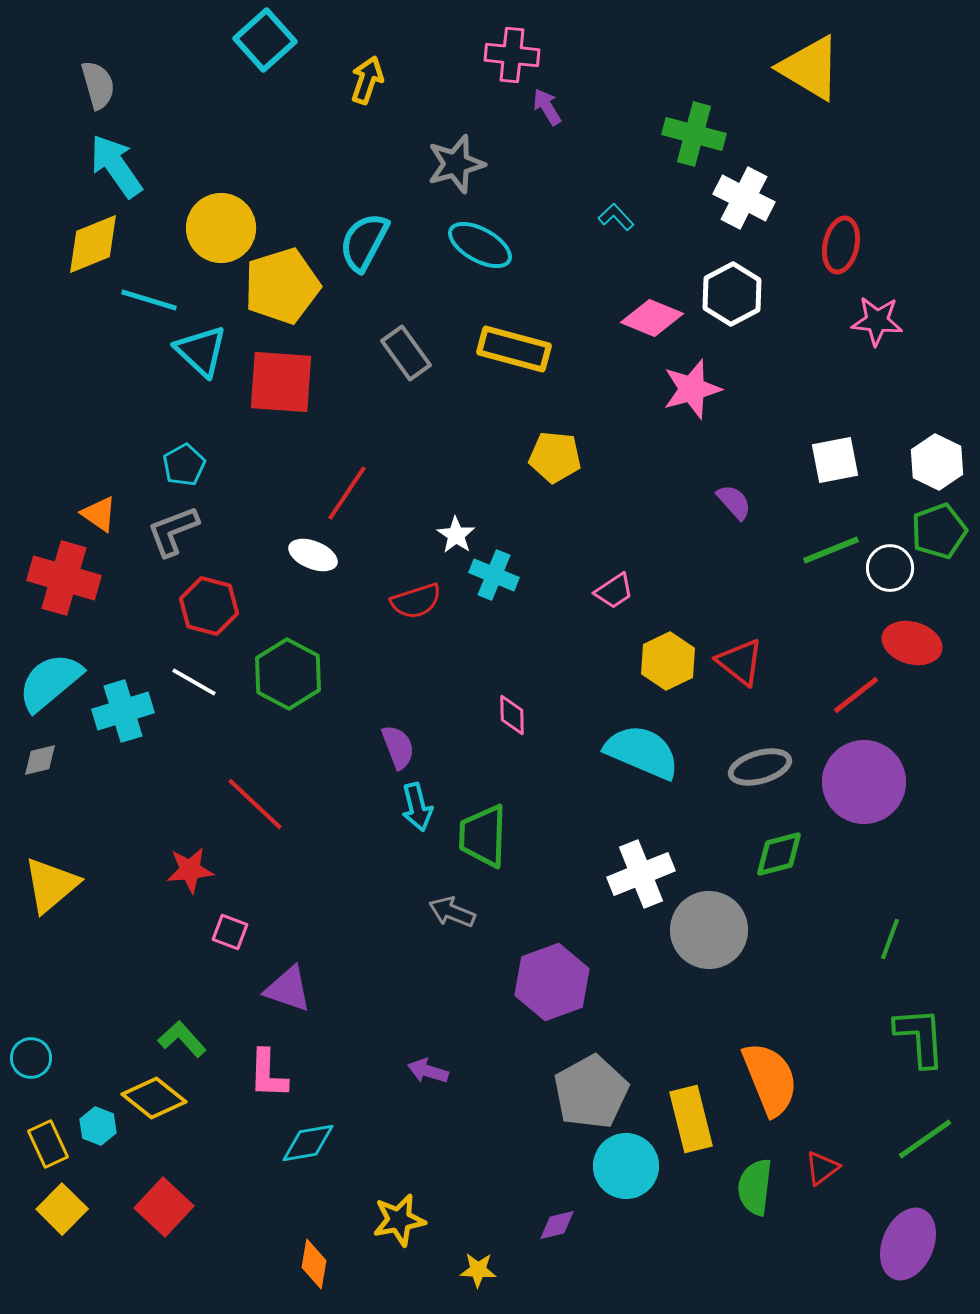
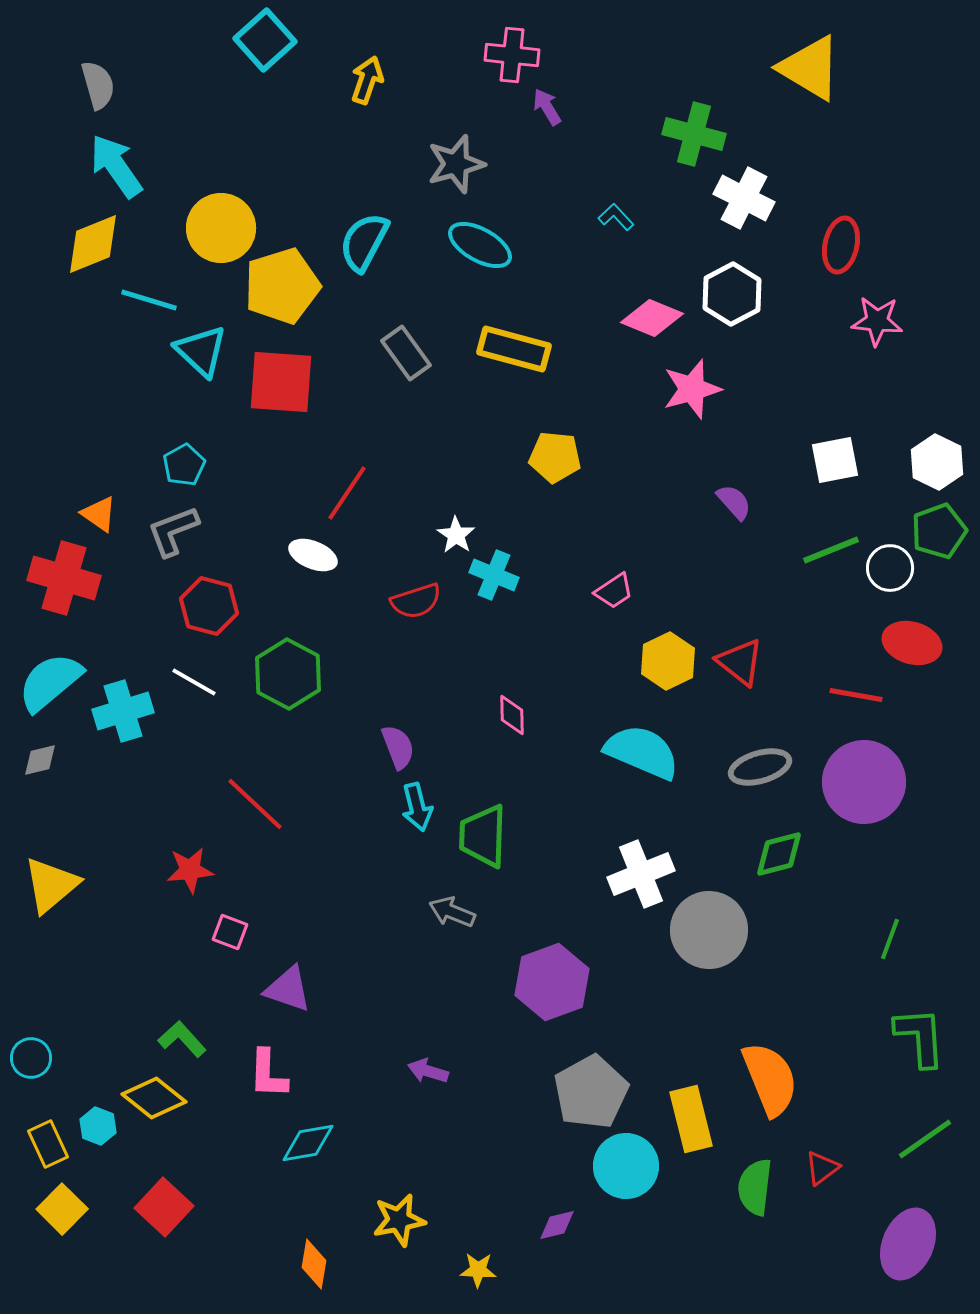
red line at (856, 695): rotated 48 degrees clockwise
